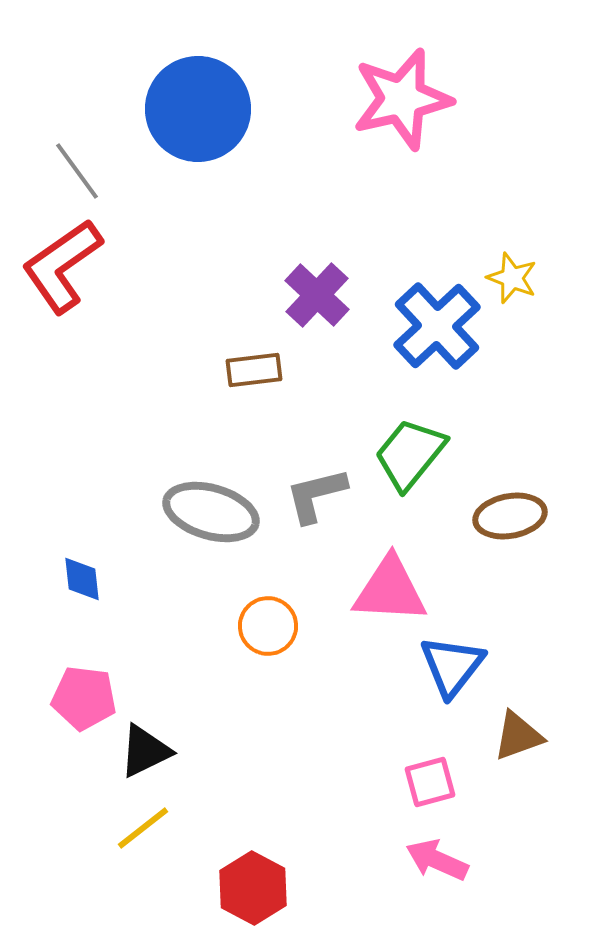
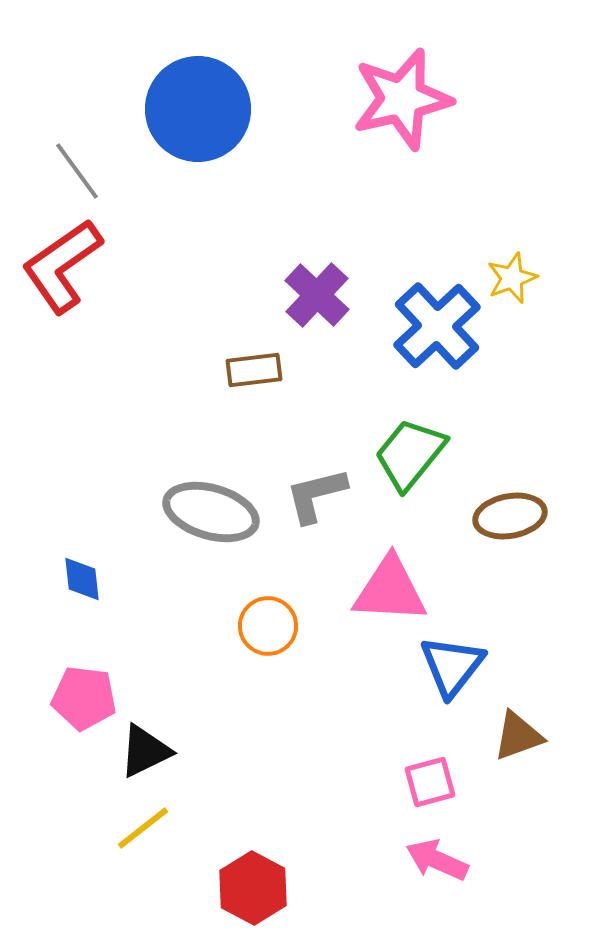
yellow star: rotated 30 degrees clockwise
